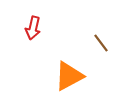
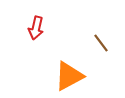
red arrow: moved 3 px right
